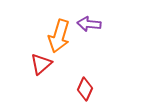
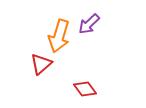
purple arrow: rotated 50 degrees counterclockwise
red diamond: rotated 60 degrees counterclockwise
